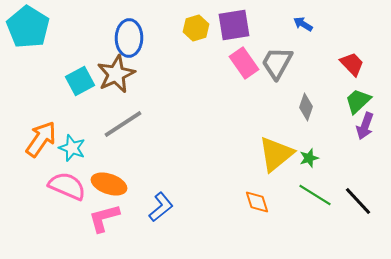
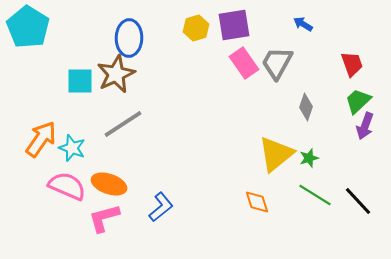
red trapezoid: rotated 24 degrees clockwise
cyan square: rotated 28 degrees clockwise
